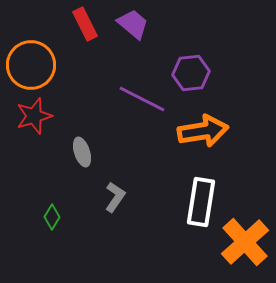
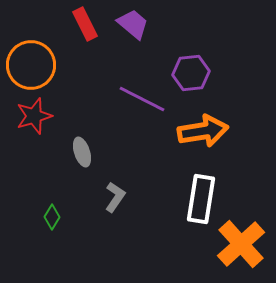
white rectangle: moved 3 px up
orange cross: moved 4 px left, 2 px down
